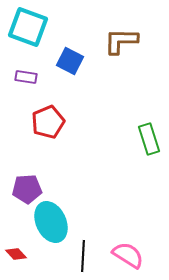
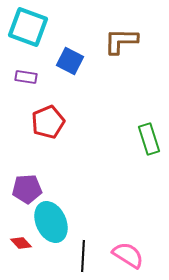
red diamond: moved 5 px right, 11 px up
